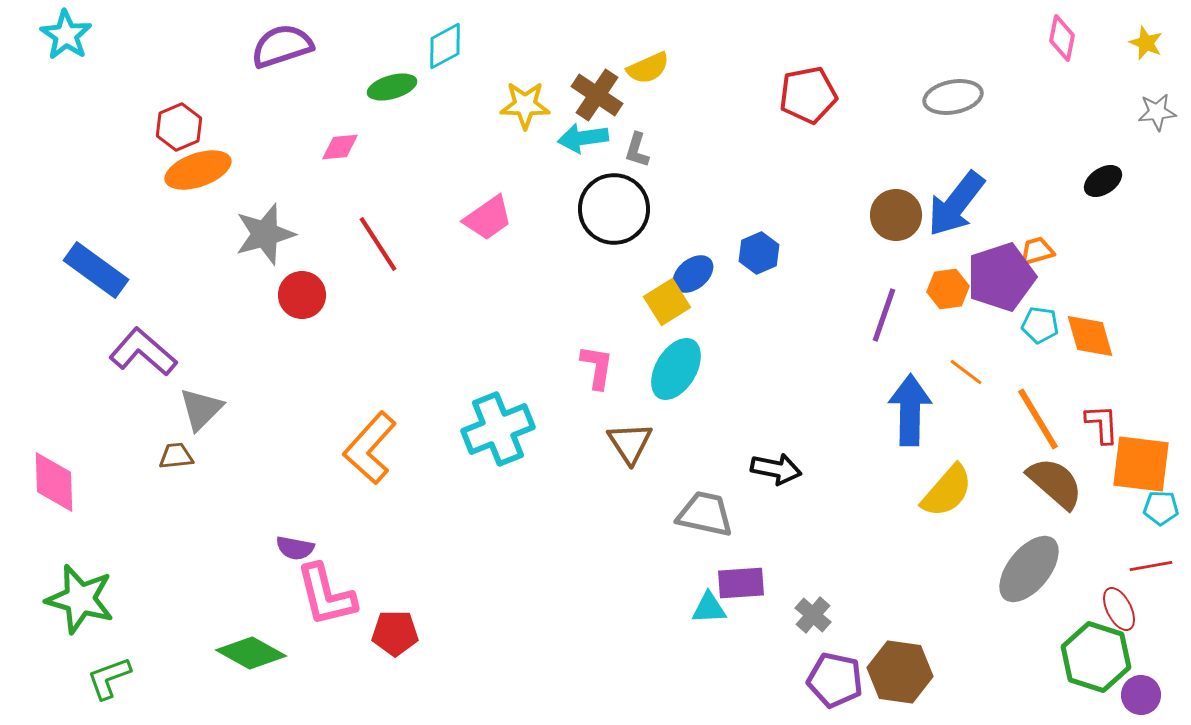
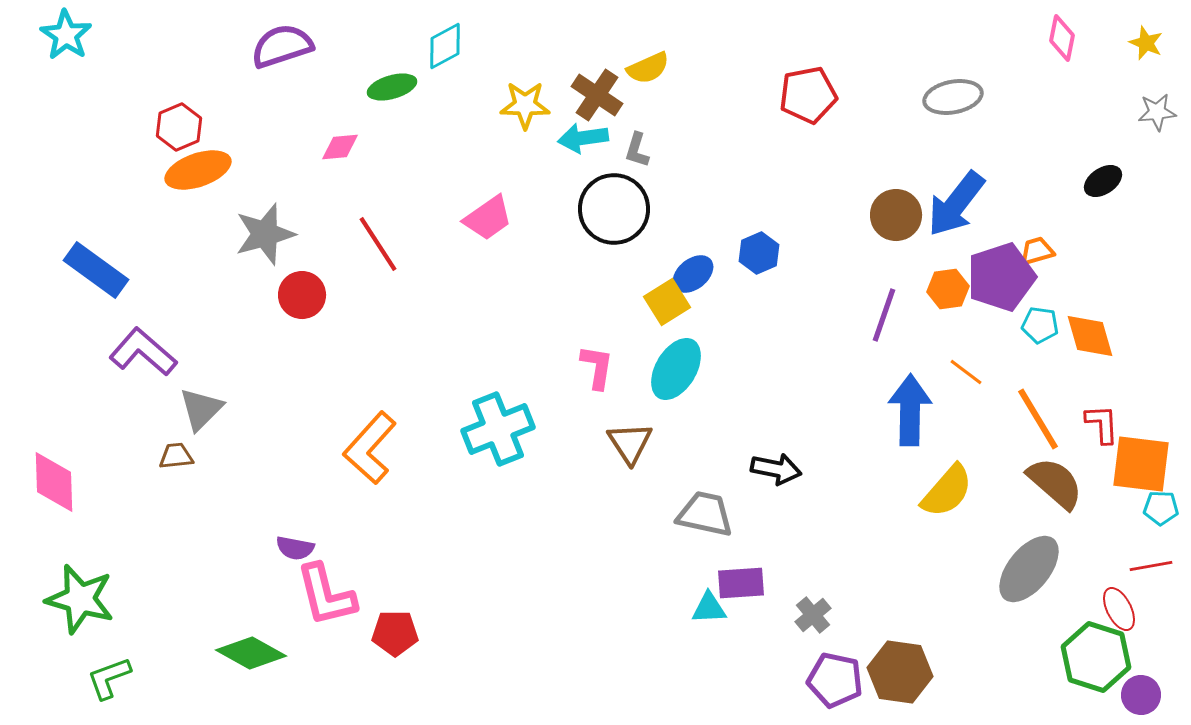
gray cross at (813, 615): rotated 9 degrees clockwise
